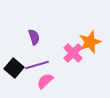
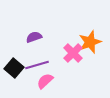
purple semicircle: rotated 91 degrees counterclockwise
